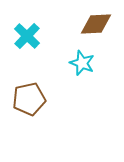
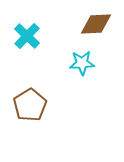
cyan star: rotated 25 degrees counterclockwise
brown pentagon: moved 1 px right, 6 px down; rotated 20 degrees counterclockwise
